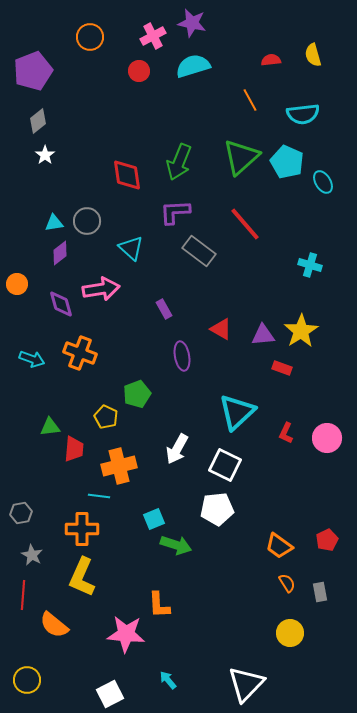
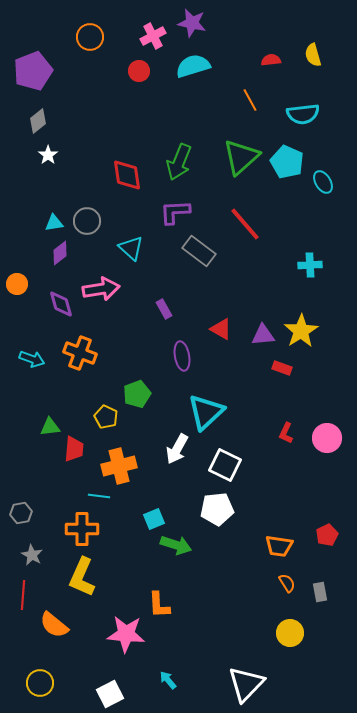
white star at (45, 155): moved 3 px right
cyan cross at (310, 265): rotated 20 degrees counterclockwise
cyan triangle at (237, 412): moved 31 px left
red pentagon at (327, 540): moved 5 px up
orange trapezoid at (279, 546): rotated 28 degrees counterclockwise
yellow circle at (27, 680): moved 13 px right, 3 px down
